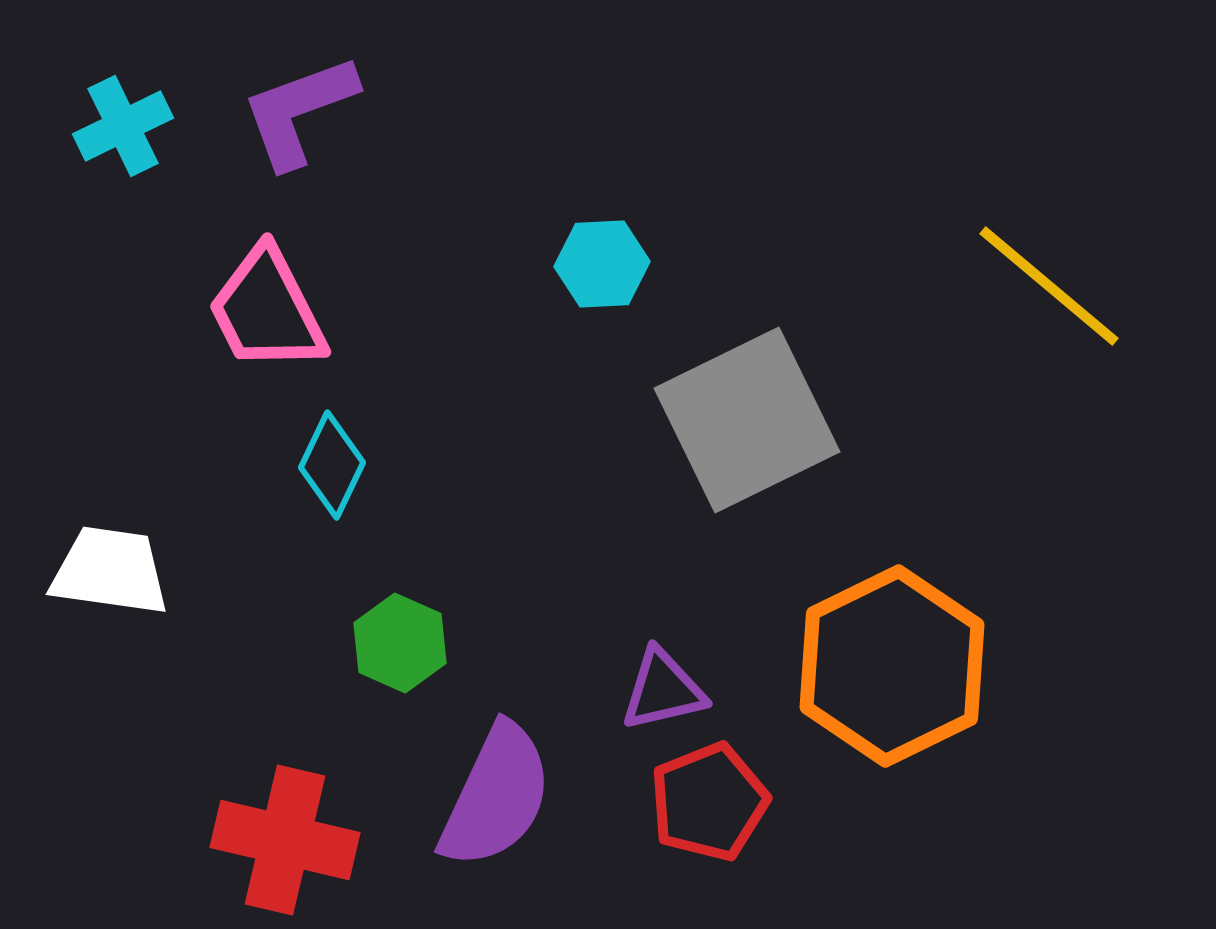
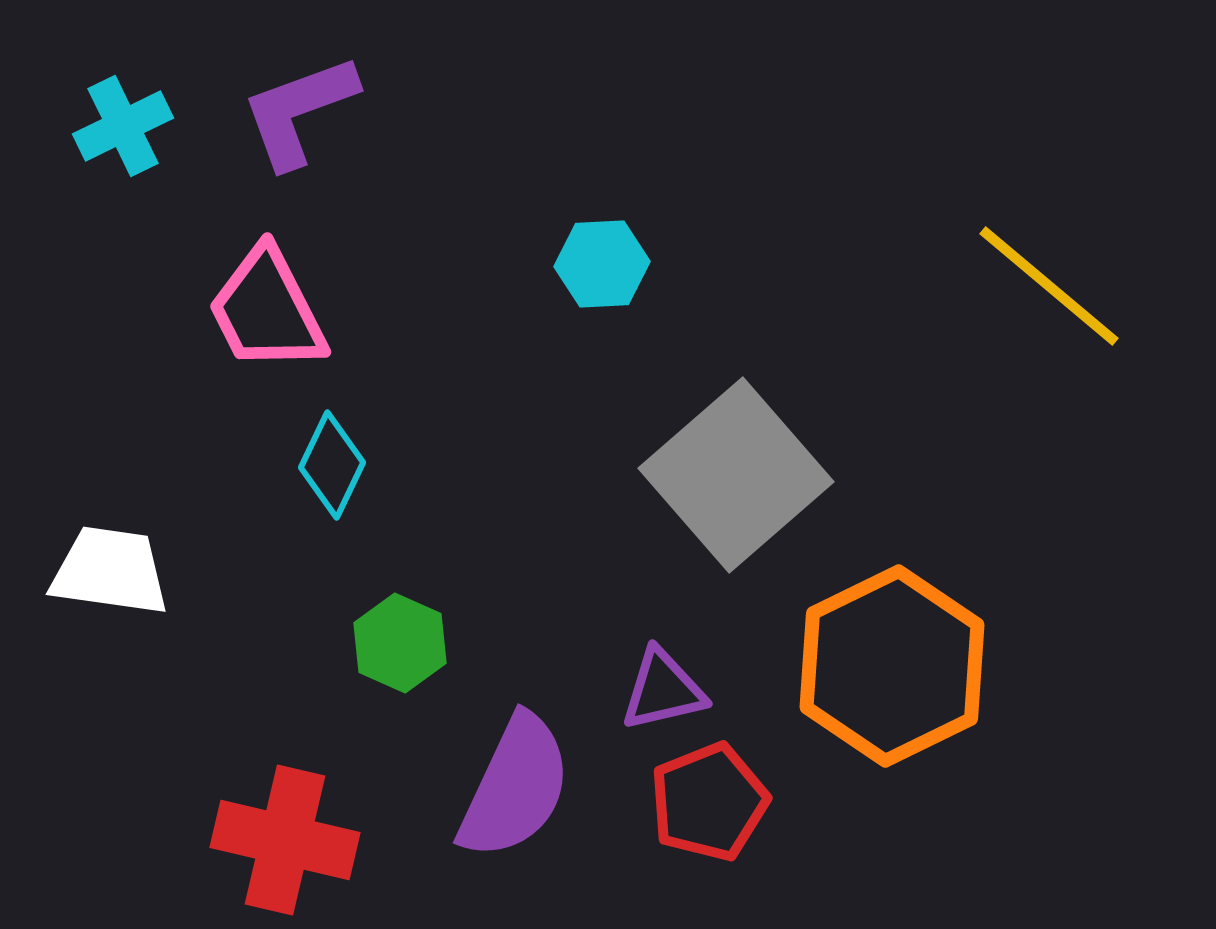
gray square: moved 11 px left, 55 px down; rotated 15 degrees counterclockwise
purple semicircle: moved 19 px right, 9 px up
